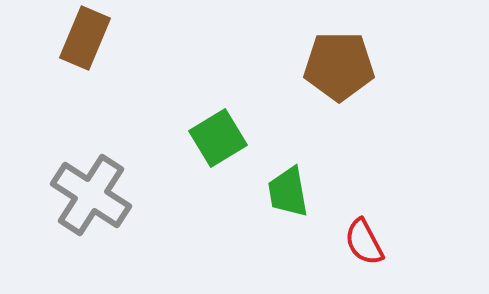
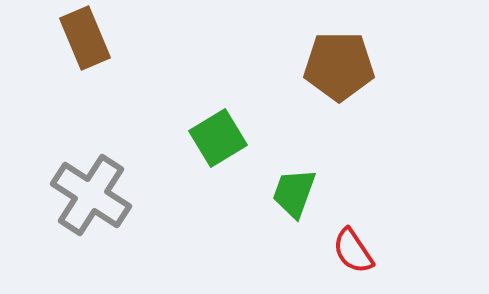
brown rectangle: rotated 46 degrees counterclockwise
green trapezoid: moved 6 px right, 1 px down; rotated 30 degrees clockwise
red semicircle: moved 11 px left, 9 px down; rotated 6 degrees counterclockwise
